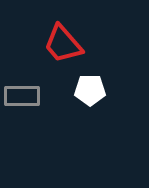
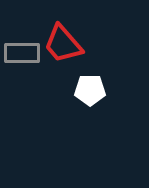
gray rectangle: moved 43 px up
